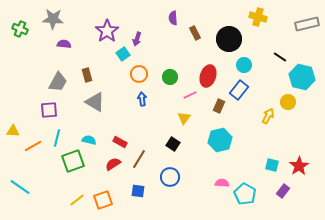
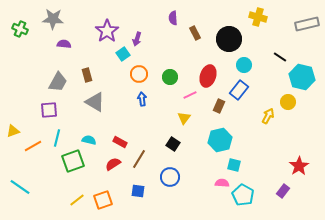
yellow triangle at (13, 131): rotated 24 degrees counterclockwise
cyan square at (272, 165): moved 38 px left
cyan pentagon at (245, 194): moved 2 px left, 1 px down
